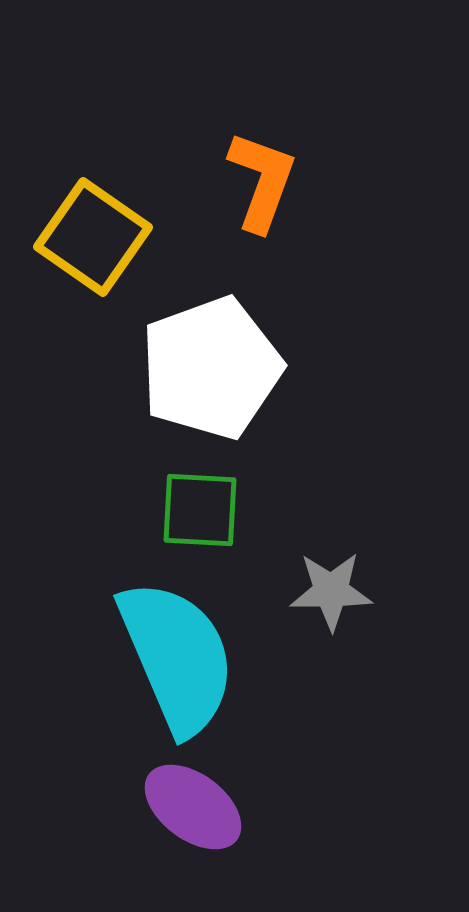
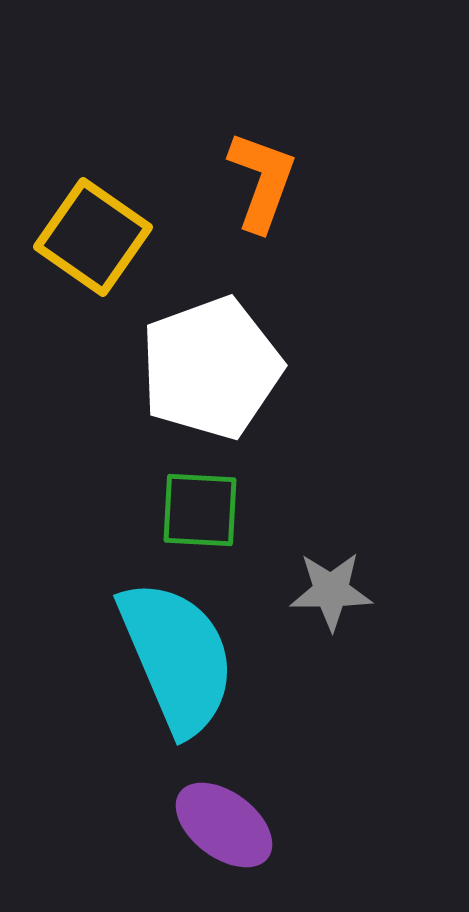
purple ellipse: moved 31 px right, 18 px down
